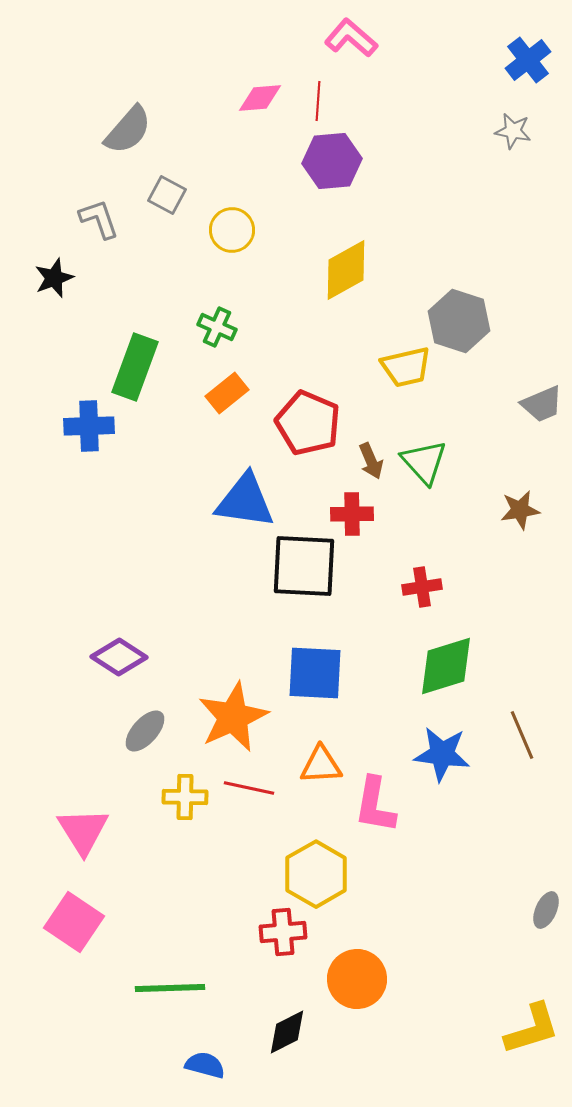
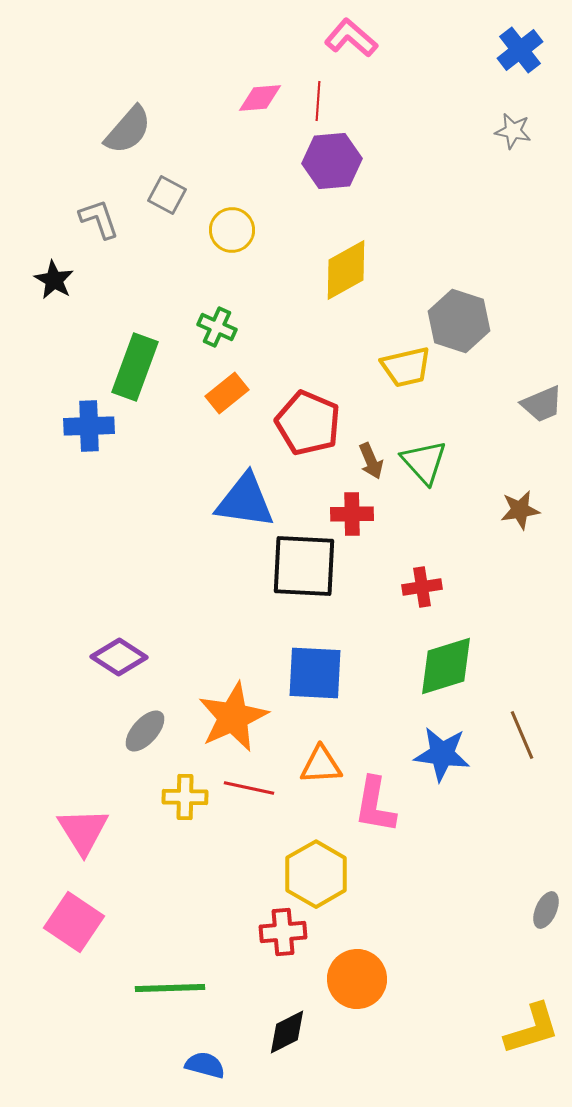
blue cross at (528, 60): moved 8 px left, 10 px up
black star at (54, 278): moved 2 px down; rotated 21 degrees counterclockwise
